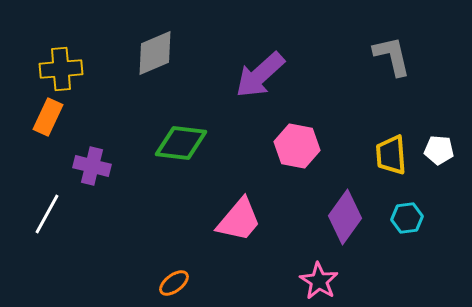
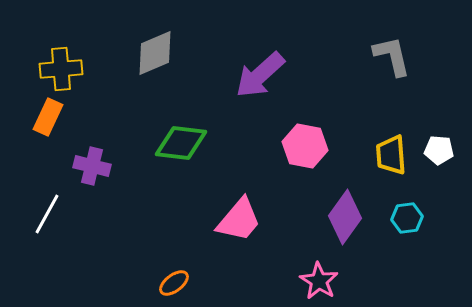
pink hexagon: moved 8 px right
